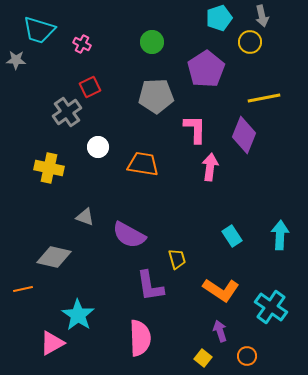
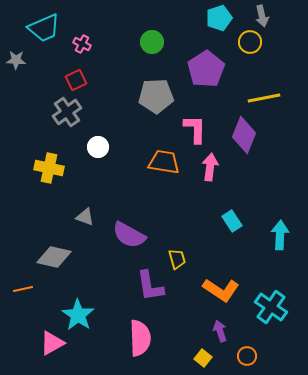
cyan trapezoid: moved 5 px right, 2 px up; rotated 40 degrees counterclockwise
red square: moved 14 px left, 7 px up
orange trapezoid: moved 21 px right, 2 px up
cyan rectangle: moved 15 px up
